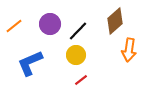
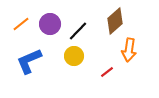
orange line: moved 7 px right, 2 px up
yellow circle: moved 2 px left, 1 px down
blue L-shape: moved 1 px left, 2 px up
red line: moved 26 px right, 8 px up
